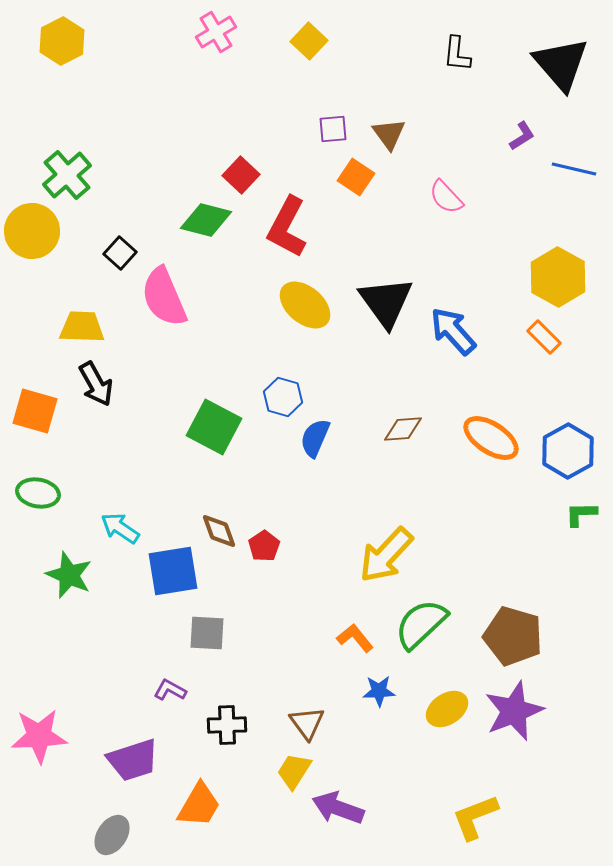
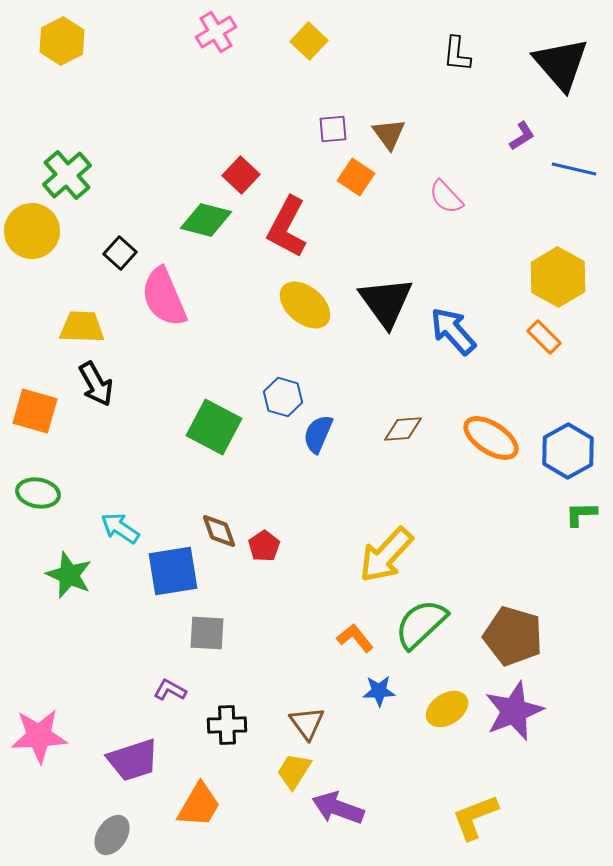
blue semicircle at (315, 438): moved 3 px right, 4 px up
